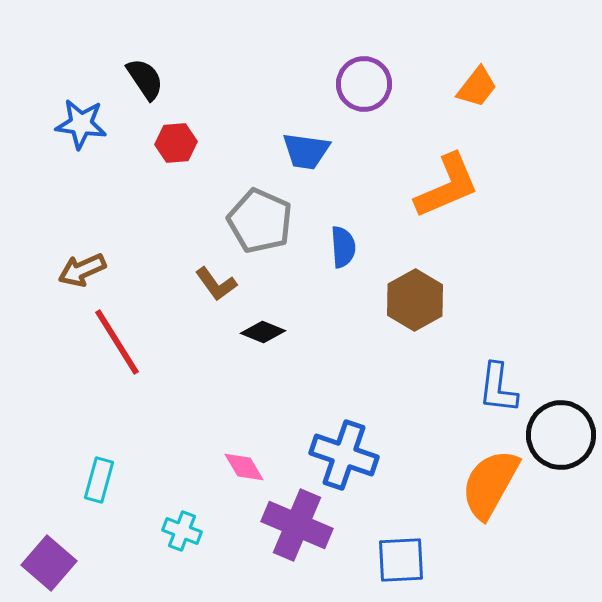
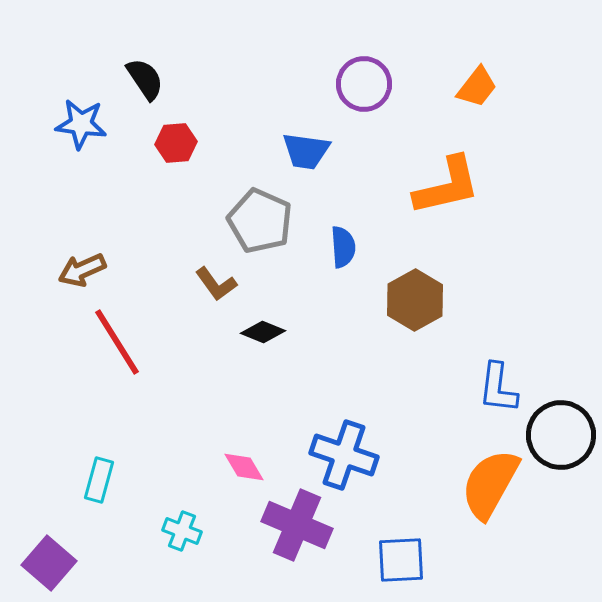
orange L-shape: rotated 10 degrees clockwise
